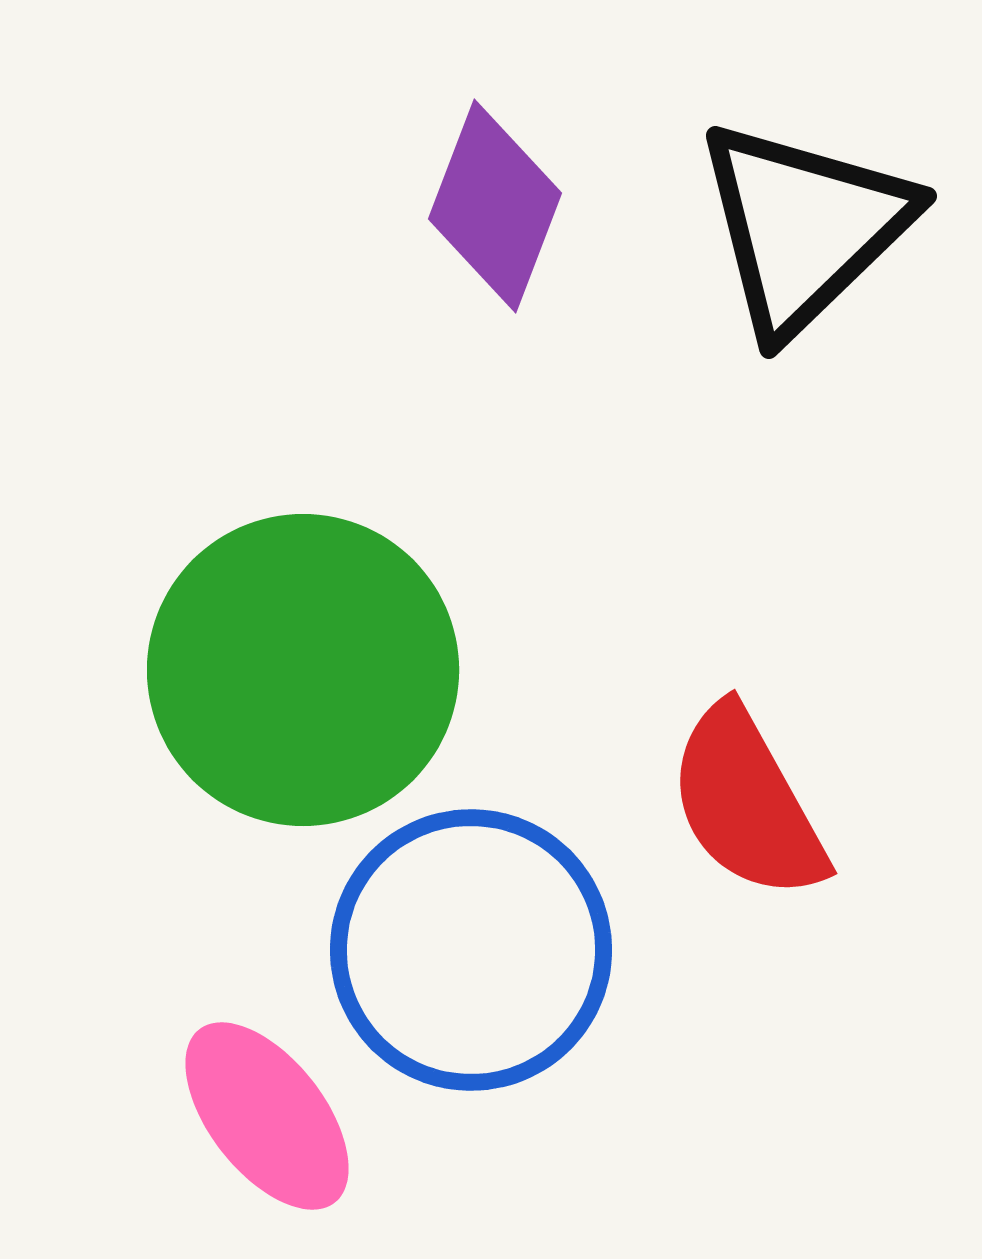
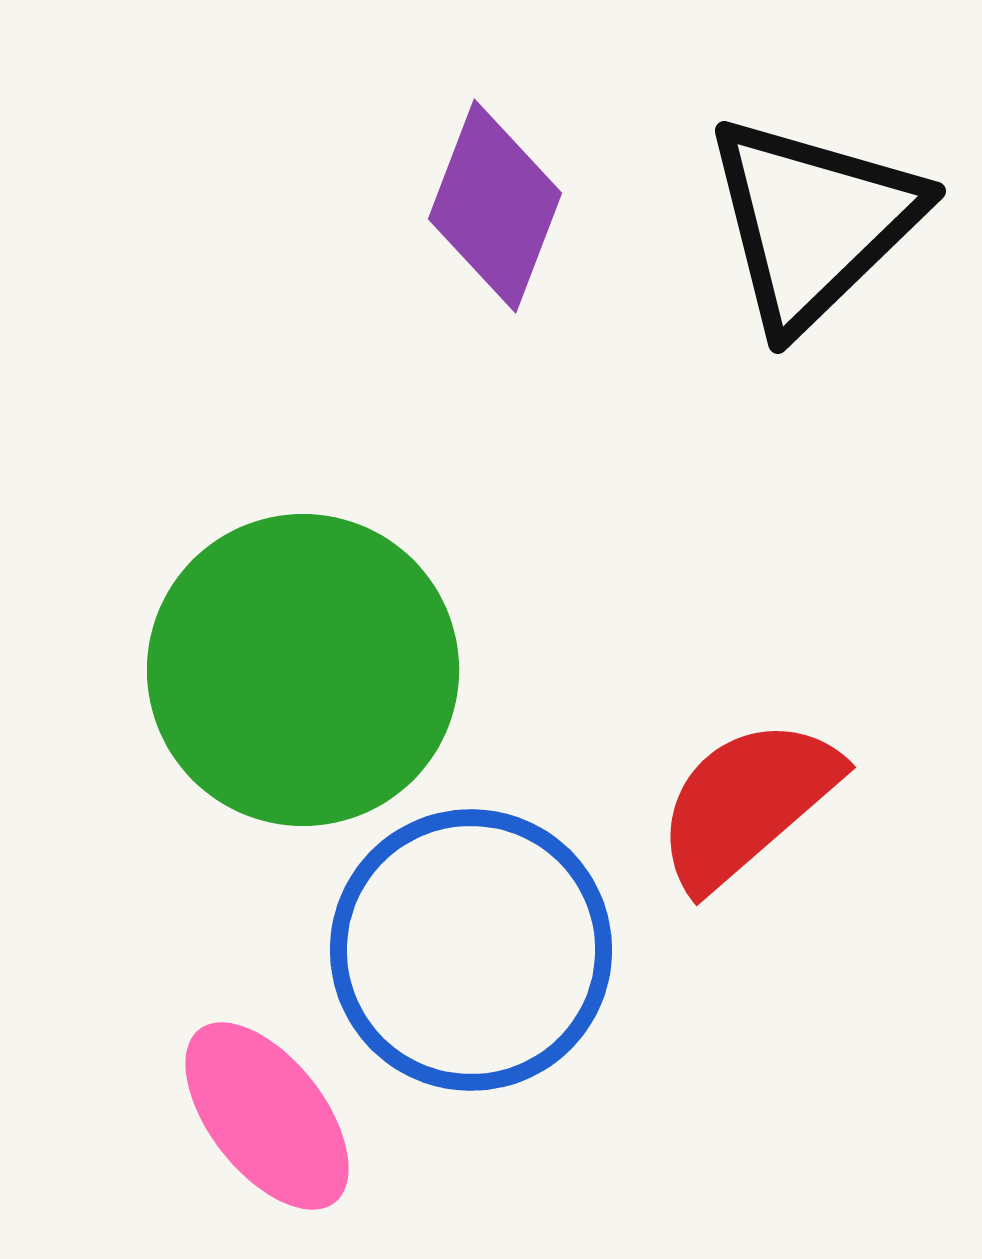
black triangle: moved 9 px right, 5 px up
red semicircle: rotated 78 degrees clockwise
